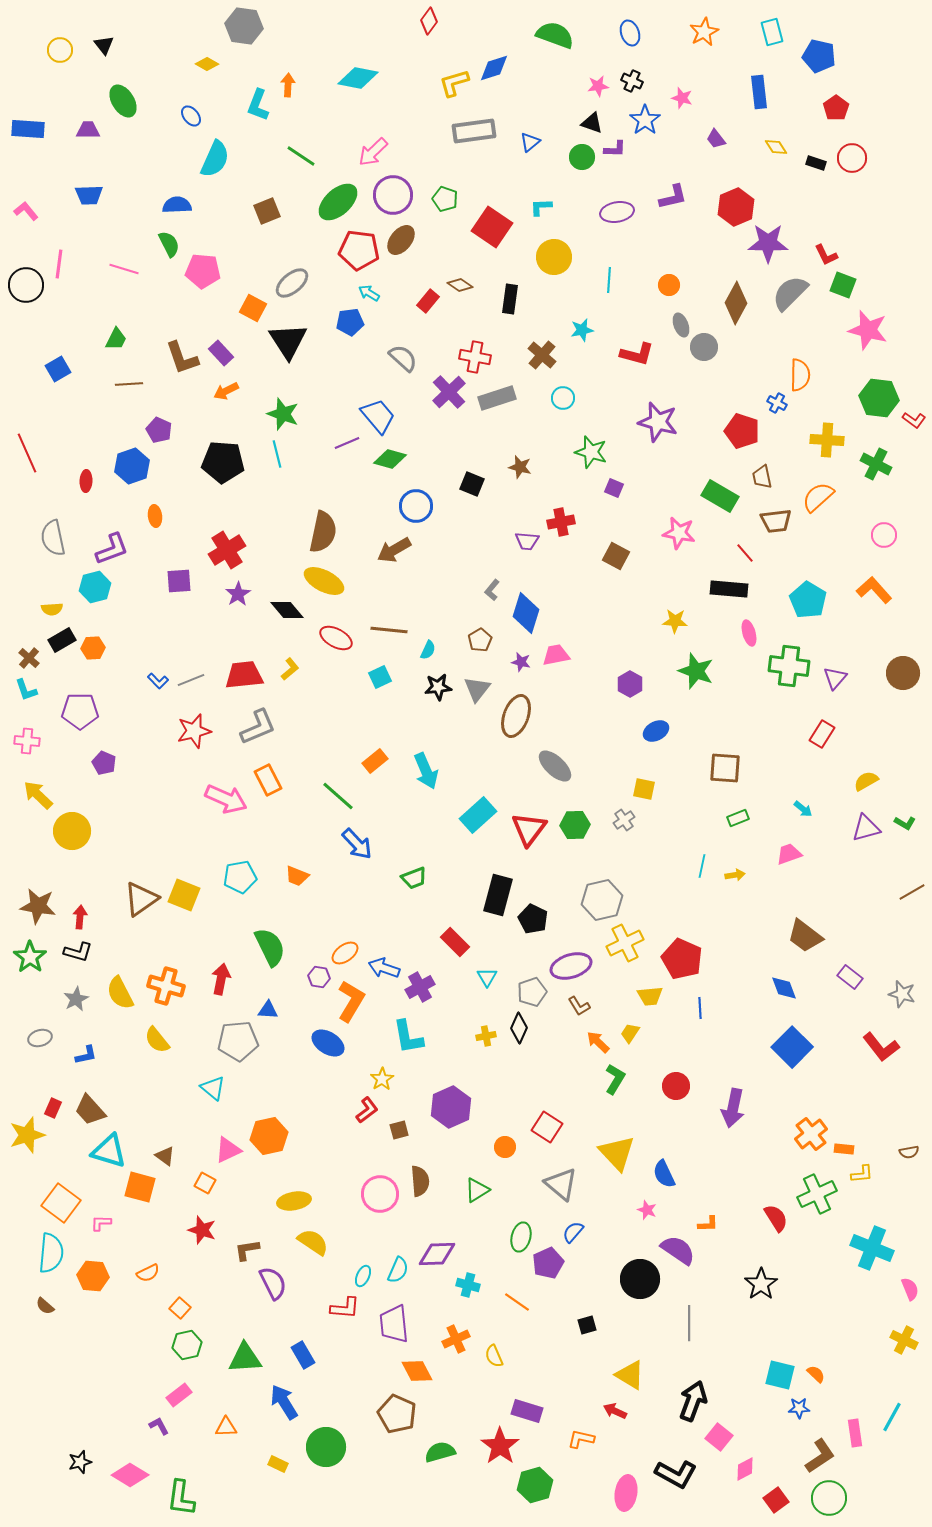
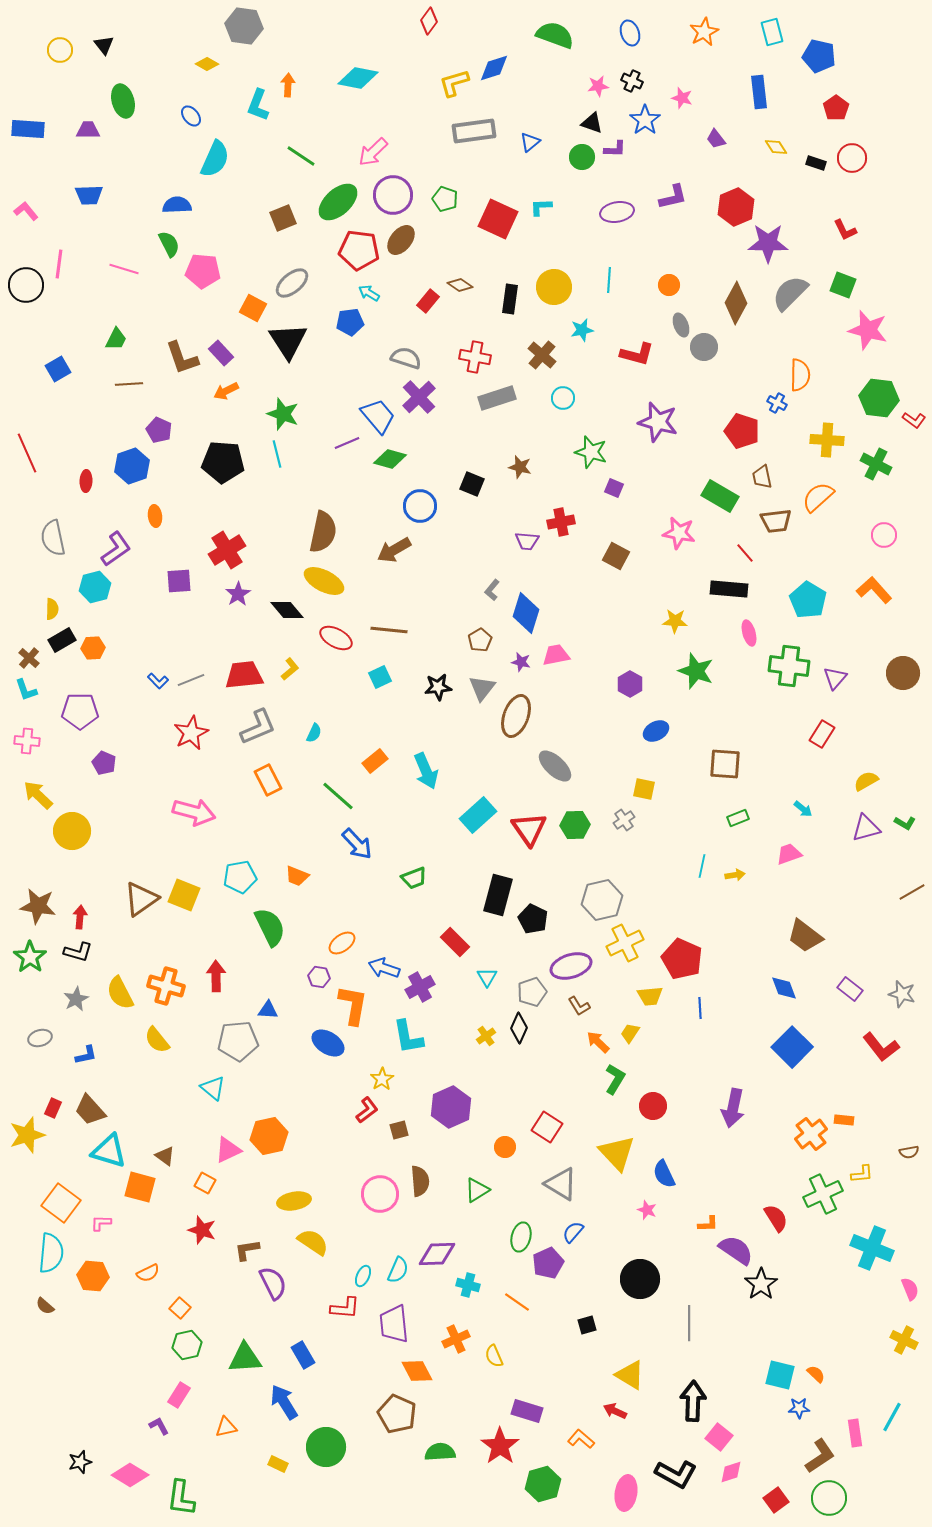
green ellipse at (123, 101): rotated 16 degrees clockwise
brown square at (267, 211): moved 16 px right, 7 px down
red square at (492, 227): moved 6 px right, 8 px up; rotated 9 degrees counterclockwise
red L-shape at (826, 255): moved 19 px right, 25 px up
yellow circle at (554, 257): moved 30 px down
gray semicircle at (403, 358): moved 3 px right; rotated 24 degrees counterclockwise
purple cross at (449, 392): moved 30 px left, 5 px down
blue circle at (416, 506): moved 4 px right
purple L-shape at (112, 549): moved 4 px right; rotated 15 degrees counterclockwise
yellow semicircle at (52, 609): rotated 85 degrees counterclockwise
cyan semicircle at (428, 650): moved 114 px left, 83 px down
gray triangle at (477, 689): moved 5 px right, 1 px up
red star at (194, 731): moved 3 px left, 2 px down; rotated 12 degrees counterclockwise
brown square at (725, 768): moved 4 px up
pink arrow at (226, 799): moved 32 px left, 13 px down; rotated 9 degrees counterclockwise
red triangle at (529, 829): rotated 12 degrees counterclockwise
green semicircle at (270, 947): moved 20 px up
orange ellipse at (345, 953): moved 3 px left, 10 px up
purple rectangle at (850, 977): moved 12 px down
red arrow at (221, 979): moved 5 px left, 3 px up; rotated 12 degrees counterclockwise
orange L-shape at (351, 1001): moved 2 px right, 4 px down; rotated 21 degrees counterclockwise
yellow cross at (486, 1036): rotated 24 degrees counterclockwise
red circle at (676, 1086): moved 23 px left, 20 px down
orange rectangle at (844, 1149): moved 29 px up
gray triangle at (561, 1184): rotated 9 degrees counterclockwise
green cross at (817, 1194): moved 6 px right
purple semicircle at (678, 1250): moved 58 px right
pink rectangle at (179, 1395): rotated 20 degrees counterclockwise
black arrow at (693, 1401): rotated 18 degrees counterclockwise
orange triangle at (226, 1427): rotated 10 degrees counterclockwise
orange L-shape at (581, 1439): rotated 28 degrees clockwise
green semicircle at (440, 1452): rotated 12 degrees clockwise
pink diamond at (745, 1469): moved 14 px left, 3 px down; rotated 10 degrees clockwise
green hexagon at (535, 1485): moved 8 px right, 1 px up
